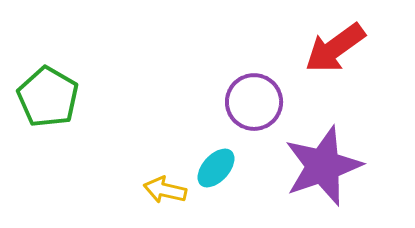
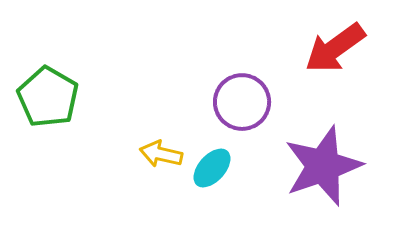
purple circle: moved 12 px left
cyan ellipse: moved 4 px left
yellow arrow: moved 4 px left, 36 px up
